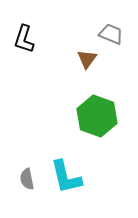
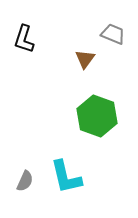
gray trapezoid: moved 2 px right
brown triangle: moved 2 px left
gray semicircle: moved 2 px left, 2 px down; rotated 145 degrees counterclockwise
